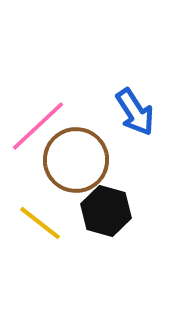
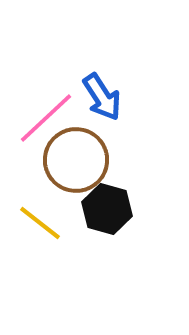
blue arrow: moved 33 px left, 15 px up
pink line: moved 8 px right, 8 px up
black hexagon: moved 1 px right, 2 px up
